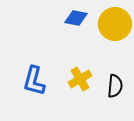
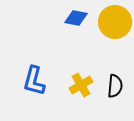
yellow circle: moved 2 px up
yellow cross: moved 1 px right, 6 px down
